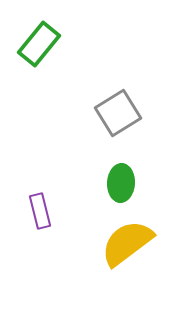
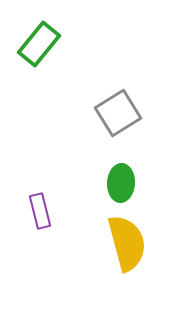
yellow semicircle: rotated 112 degrees clockwise
